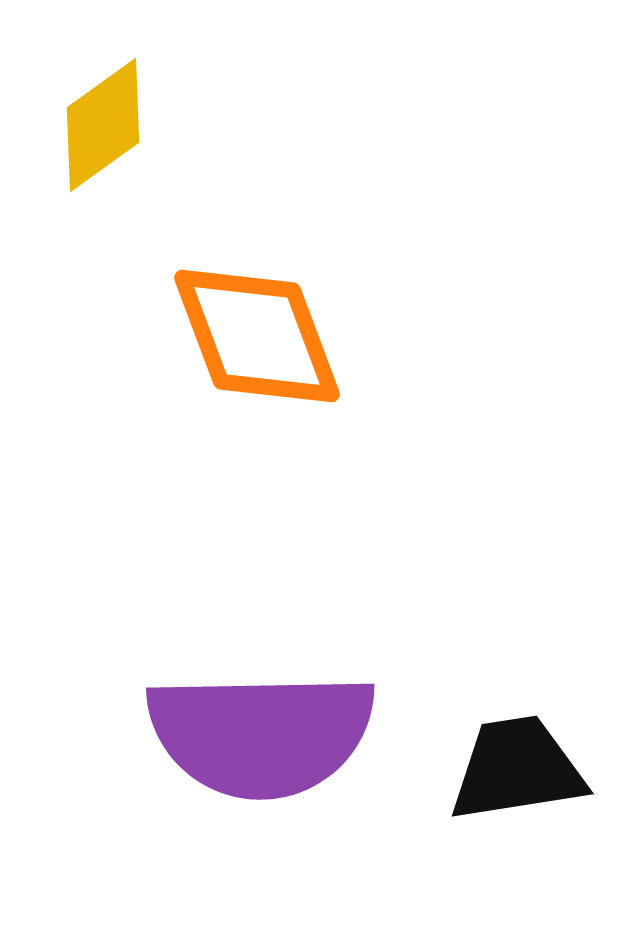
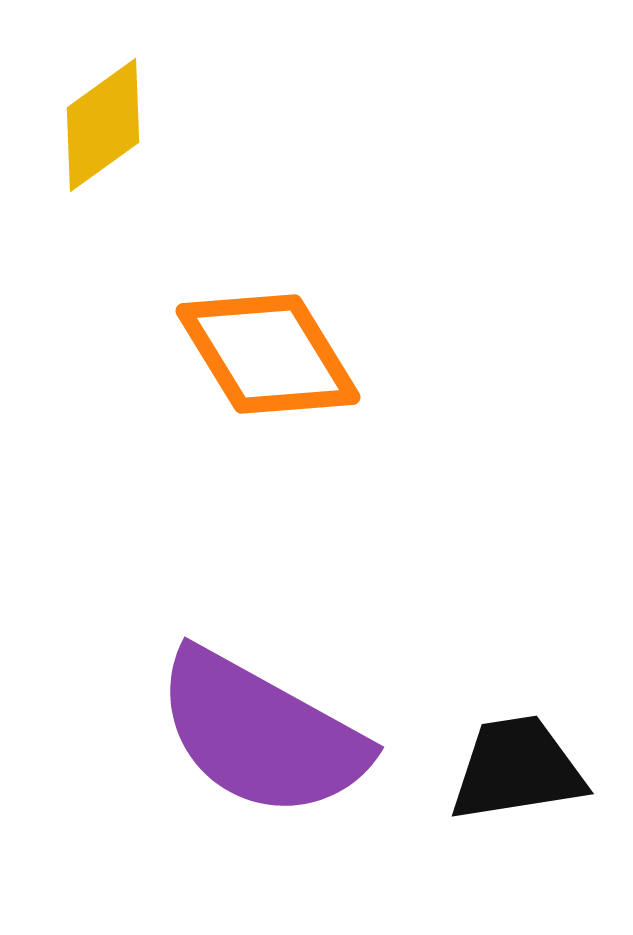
orange diamond: moved 11 px right, 18 px down; rotated 11 degrees counterclockwise
purple semicircle: rotated 30 degrees clockwise
